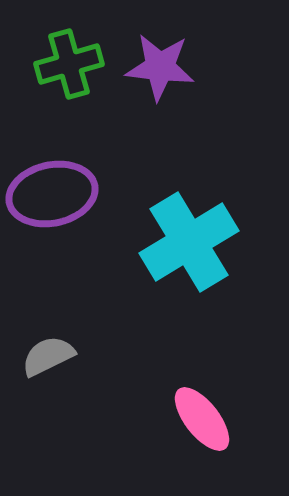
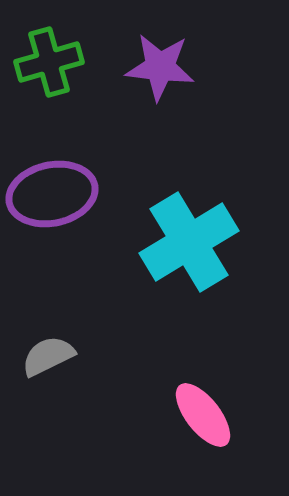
green cross: moved 20 px left, 2 px up
pink ellipse: moved 1 px right, 4 px up
